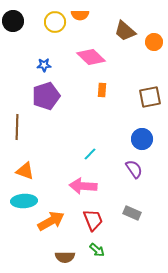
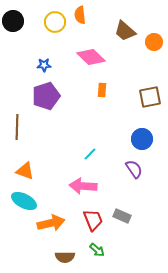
orange semicircle: rotated 84 degrees clockwise
cyan ellipse: rotated 30 degrees clockwise
gray rectangle: moved 10 px left, 3 px down
orange arrow: moved 2 px down; rotated 16 degrees clockwise
